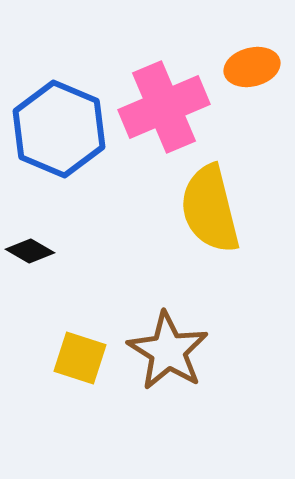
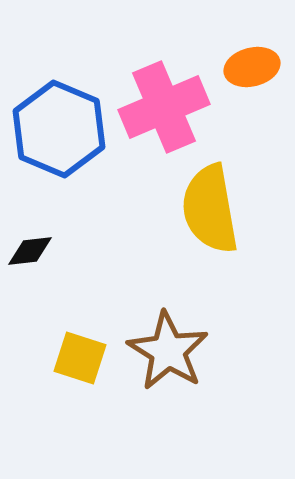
yellow semicircle: rotated 4 degrees clockwise
black diamond: rotated 36 degrees counterclockwise
